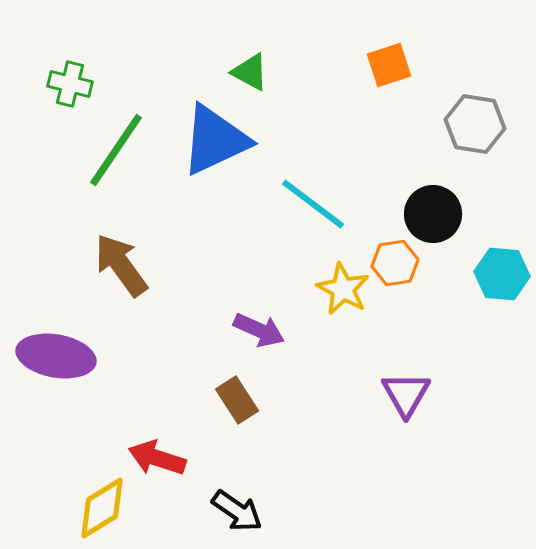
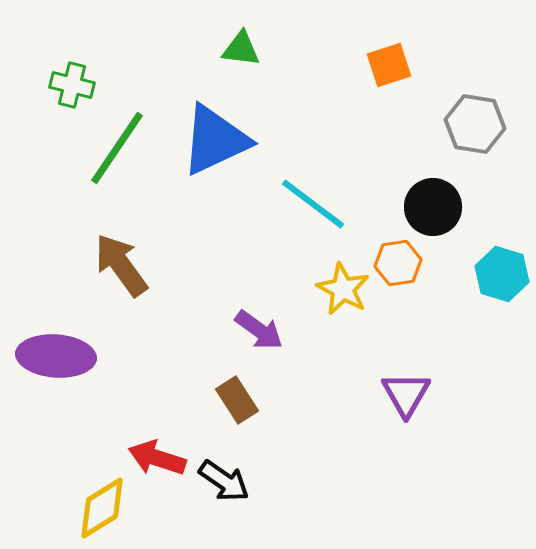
green triangle: moved 9 px left, 23 px up; rotated 21 degrees counterclockwise
green cross: moved 2 px right, 1 px down
green line: moved 1 px right, 2 px up
black circle: moved 7 px up
orange hexagon: moved 3 px right
cyan hexagon: rotated 12 degrees clockwise
purple arrow: rotated 12 degrees clockwise
purple ellipse: rotated 6 degrees counterclockwise
black arrow: moved 13 px left, 30 px up
